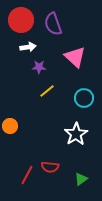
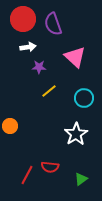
red circle: moved 2 px right, 1 px up
yellow line: moved 2 px right
